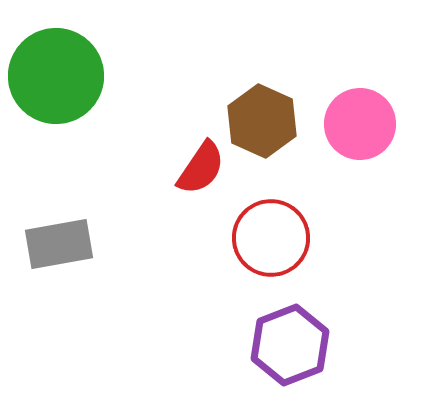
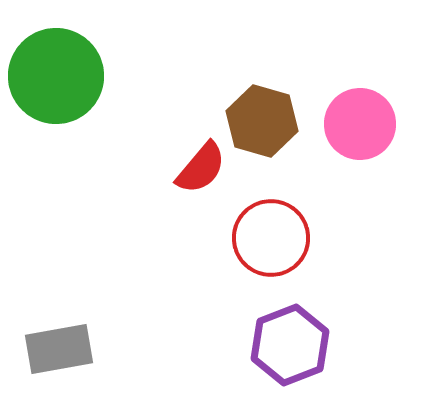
brown hexagon: rotated 8 degrees counterclockwise
red semicircle: rotated 6 degrees clockwise
gray rectangle: moved 105 px down
